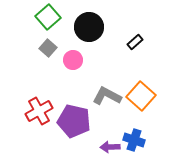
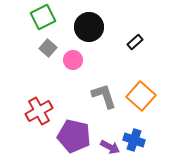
green square: moved 5 px left; rotated 15 degrees clockwise
gray L-shape: moved 3 px left; rotated 44 degrees clockwise
purple pentagon: moved 15 px down
purple arrow: rotated 150 degrees counterclockwise
